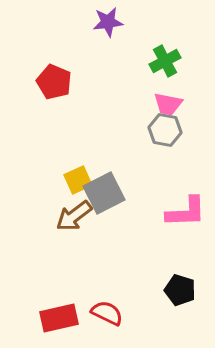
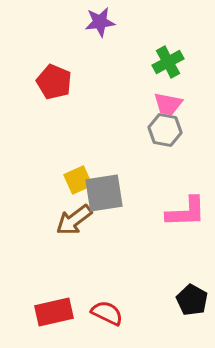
purple star: moved 8 px left
green cross: moved 3 px right, 1 px down
gray square: rotated 18 degrees clockwise
brown arrow: moved 4 px down
black pentagon: moved 12 px right, 10 px down; rotated 12 degrees clockwise
red rectangle: moved 5 px left, 6 px up
